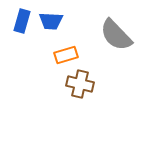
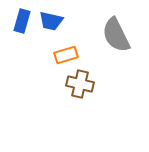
blue trapezoid: rotated 10 degrees clockwise
gray semicircle: rotated 18 degrees clockwise
